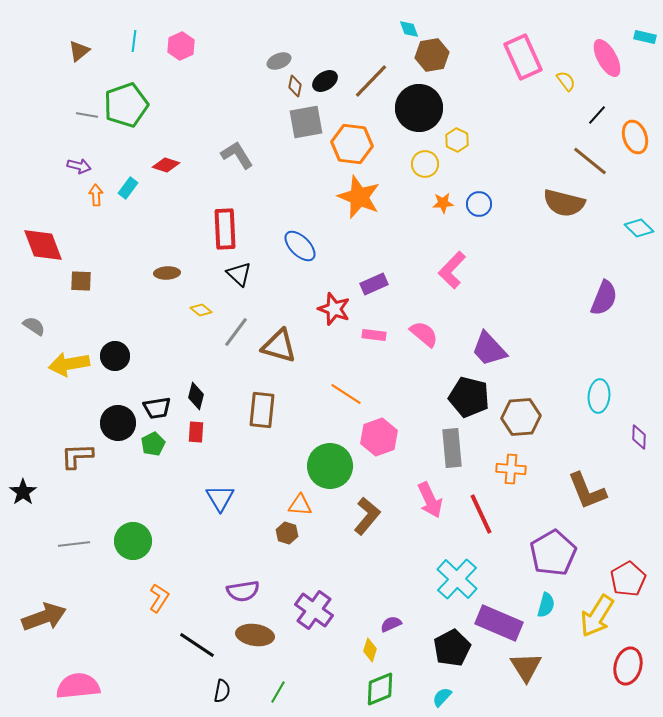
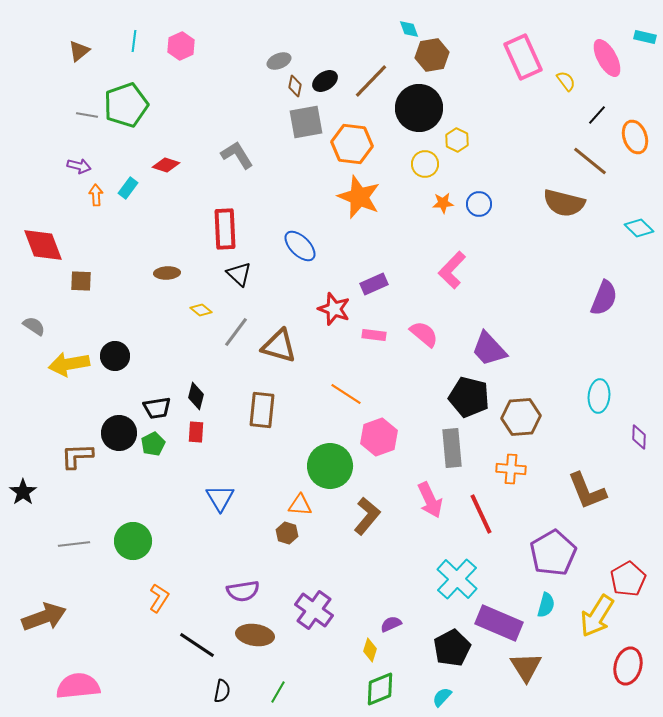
black circle at (118, 423): moved 1 px right, 10 px down
